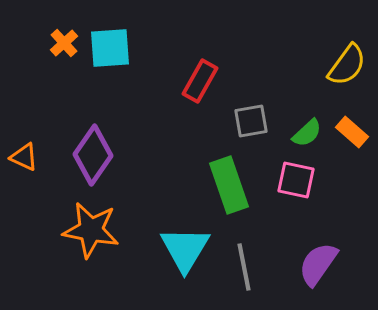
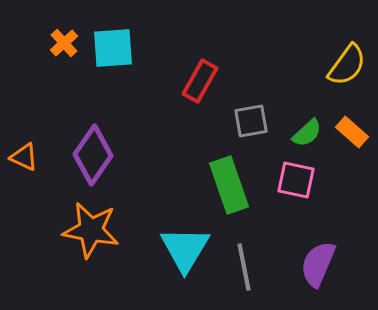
cyan square: moved 3 px right
purple semicircle: rotated 12 degrees counterclockwise
